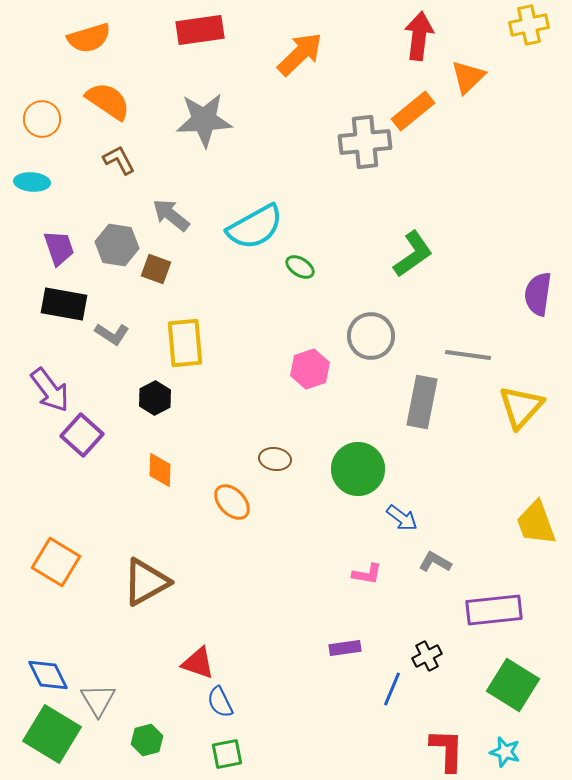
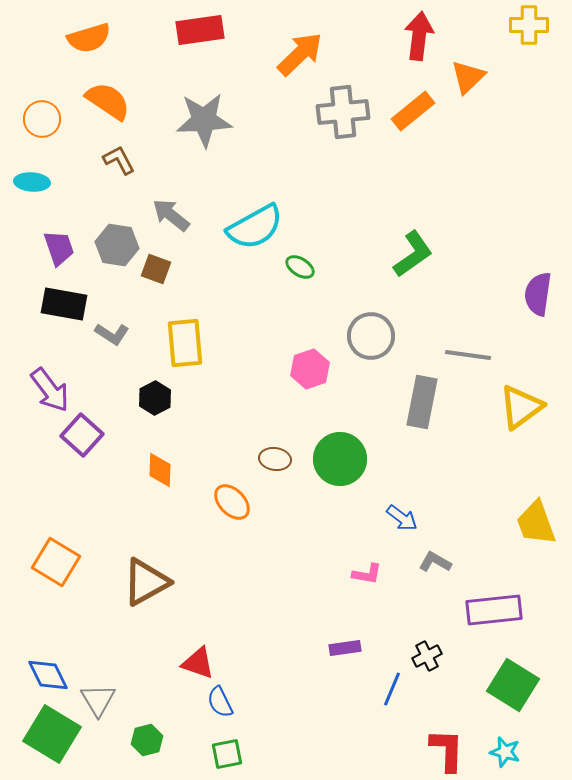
yellow cross at (529, 25): rotated 12 degrees clockwise
gray cross at (365, 142): moved 22 px left, 30 px up
yellow triangle at (521, 407): rotated 12 degrees clockwise
green circle at (358, 469): moved 18 px left, 10 px up
